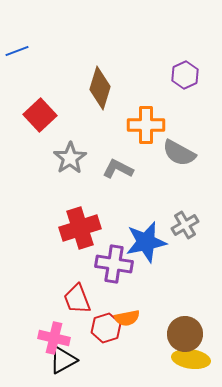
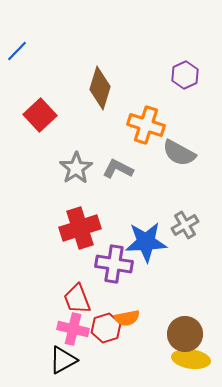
blue line: rotated 25 degrees counterclockwise
orange cross: rotated 18 degrees clockwise
gray star: moved 6 px right, 10 px down
blue star: rotated 9 degrees clockwise
pink cross: moved 19 px right, 9 px up
